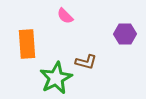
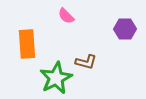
pink semicircle: moved 1 px right
purple hexagon: moved 5 px up
